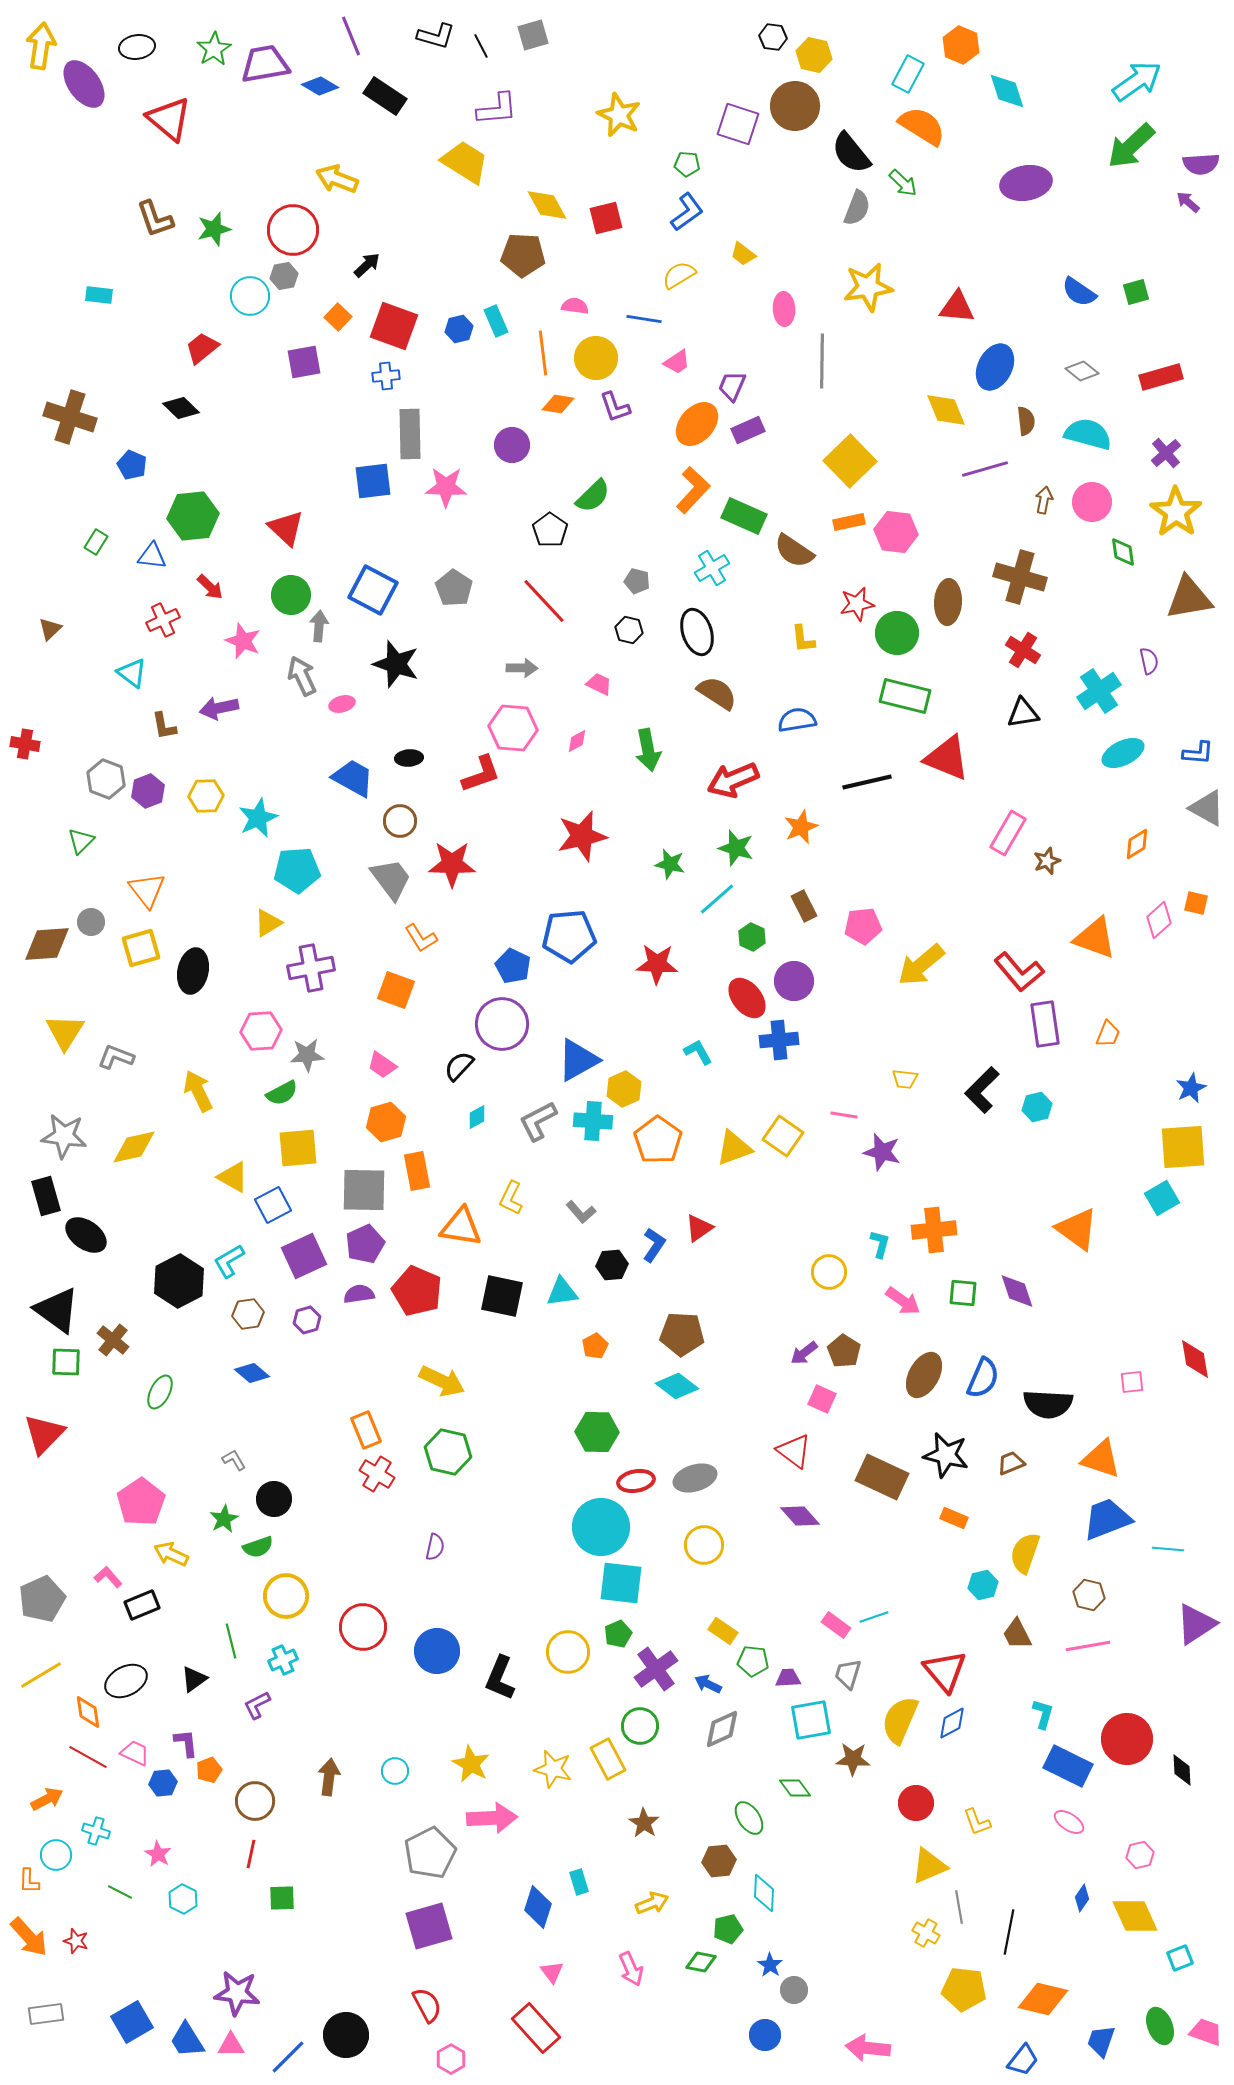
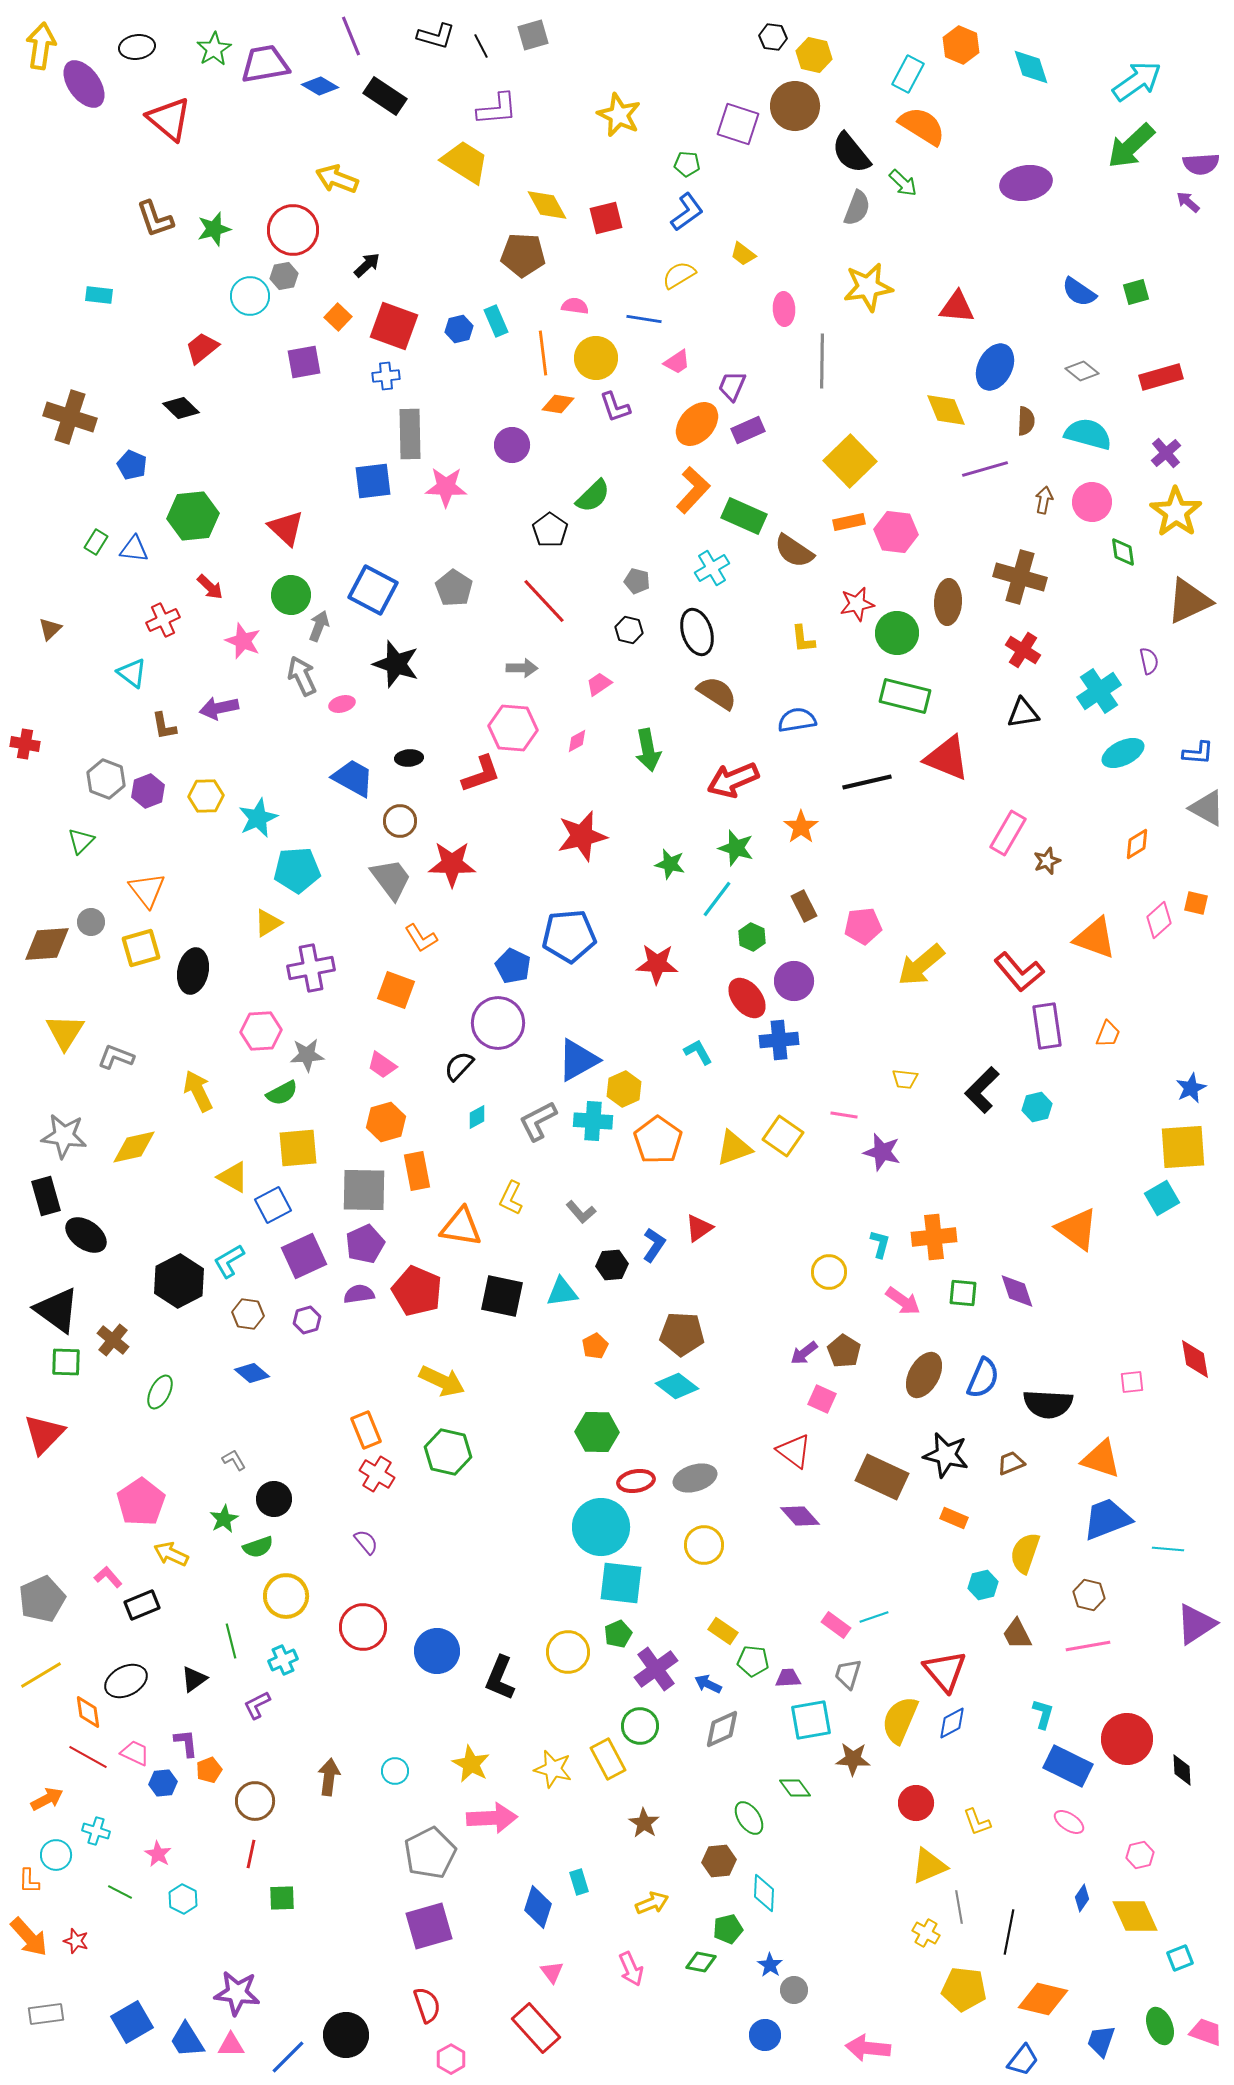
cyan diamond at (1007, 91): moved 24 px right, 24 px up
brown semicircle at (1026, 421): rotated 8 degrees clockwise
blue triangle at (152, 556): moved 18 px left, 7 px up
brown triangle at (1189, 598): moved 3 px down; rotated 15 degrees counterclockwise
gray arrow at (319, 626): rotated 16 degrees clockwise
pink trapezoid at (599, 684): rotated 60 degrees counterclockwise
orange star at (801, 827): rotated 12 degrees counterclockwise
cyan line at (717, 899): rotated 12 degrees counterclockwise
purple circle at (502, 1024): moved 4 px left, 1 px up
purple rectangle at (1045, 1024): moved 2 px right, 2 px down
orange cross at (934, 1230): moved 7 px down
brown hexagon at (248, 1314): rotated 16 degrees clockwise
purple semicircle at (435, 1547): moved 69 px left, 5 px up; rotated 52 degrees counterclockwise
red semicircle at (427, 2005): rotated 9 degrees clockwise
